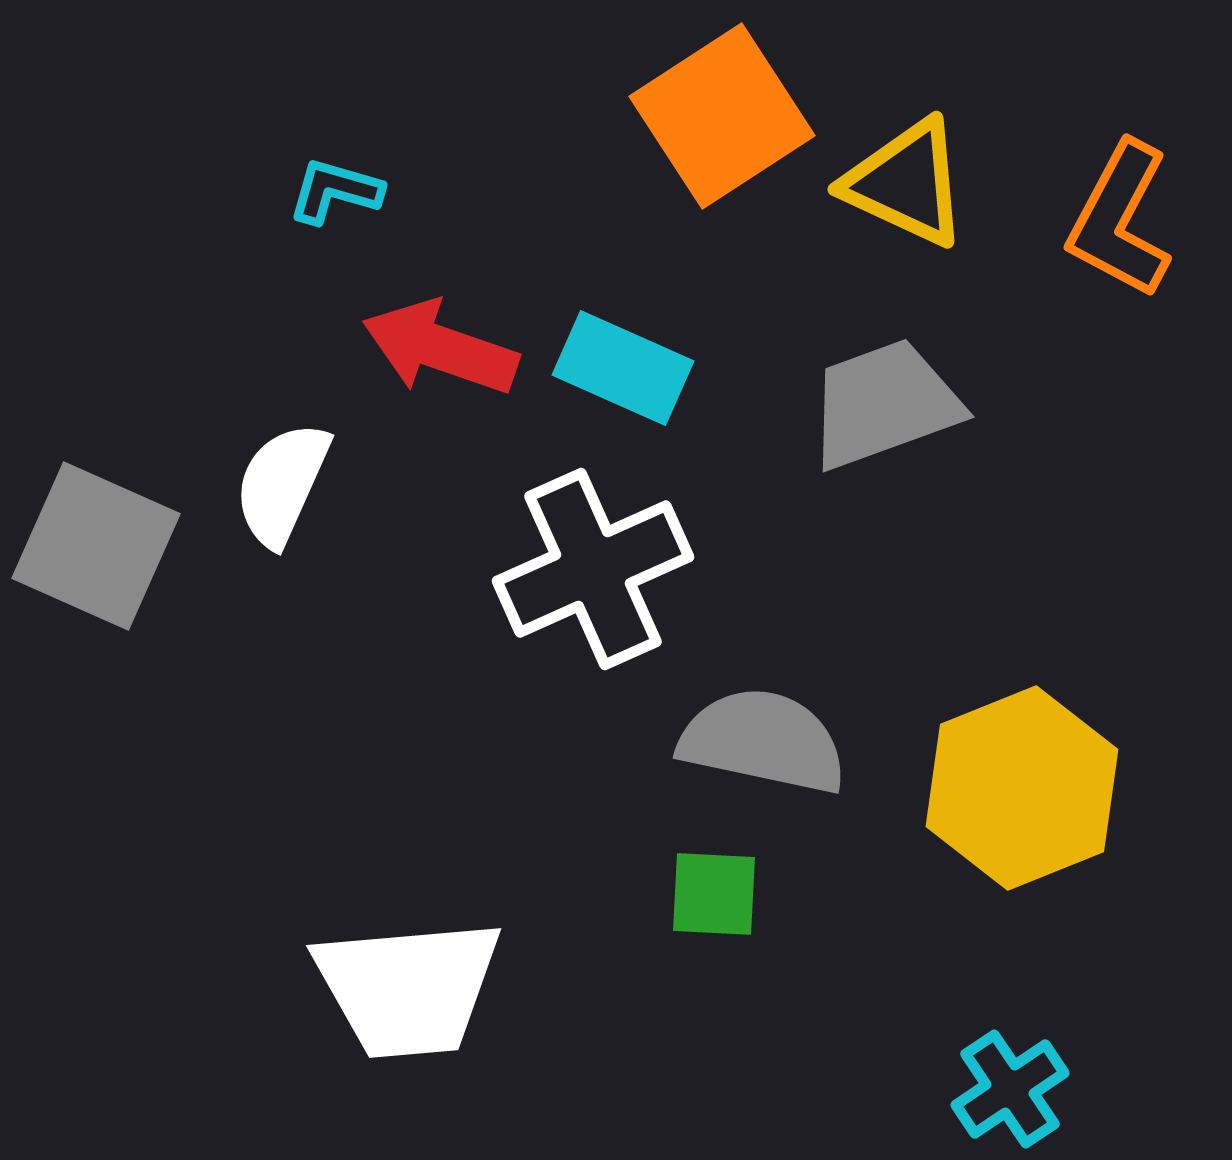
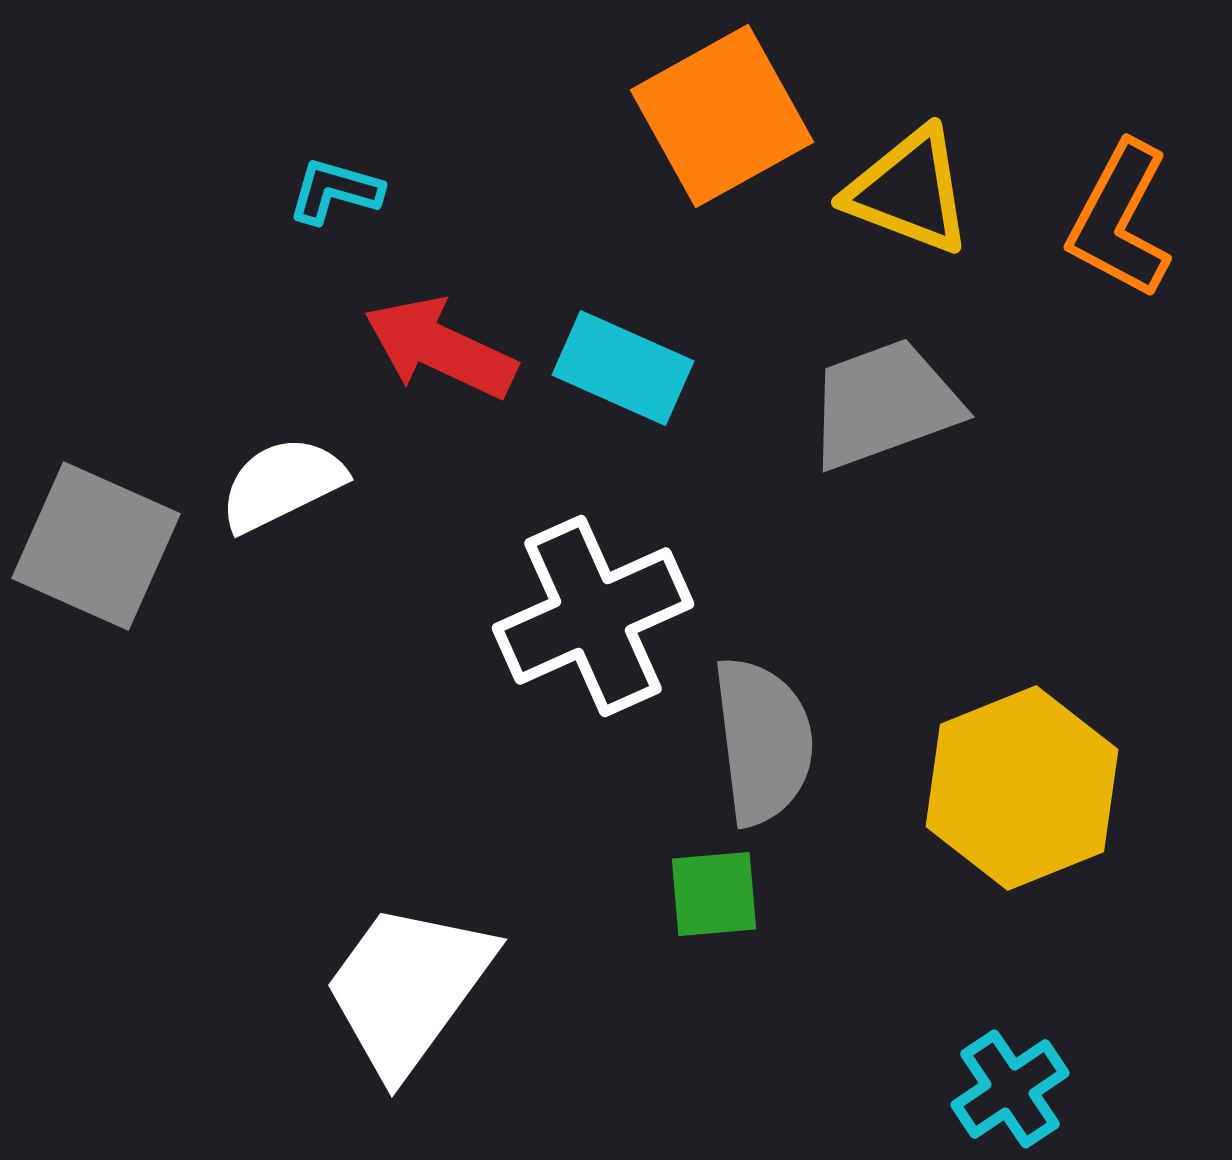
orange square: rotated 4 degrees clockwise
yellow triangle: moved 3 px right, 8 px down; rotated 4 degrees counterclockwise
red arrow: rotated 6 degrees clockwise
white semicircle: rotated 40 degrees clockwise
white cross: moved 47 px down
gray semicircle: rotated 71 degrees clockwise
green square: rotated 8 degrees counterclockwise
white trapezoid: rotated 131 degrees clockwise
